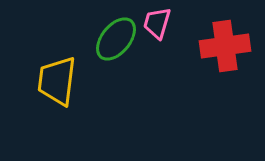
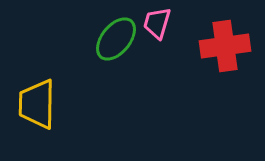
yellow trapezoid: moved 20 px left, 23 px down; rotated 6 degrees counterclockwise
